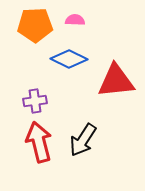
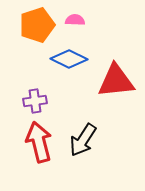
orange pentagon: moved 2 px right; rotated 16 degrees counterclockwise
